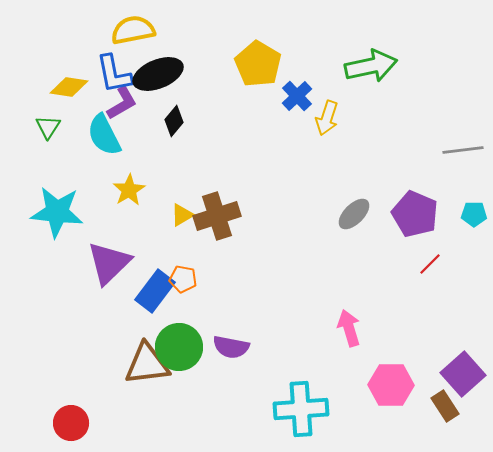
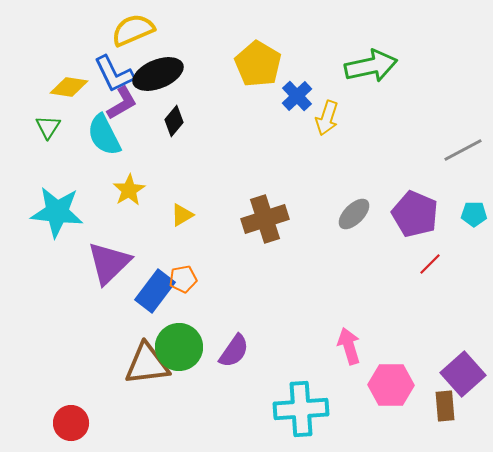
yellow semicircle: rotated 12 degrees counterclockwise
blue L-shape: rotated 15 degrees counterclockwise
gray line: rotated 21 degrees counterclockwise
brown cross: moved 48 px right, 3 px down
orange pentagon: rotated 20 degrees counterclockwise
pink arrow: moved 18 px down
purple semicircle: moved 3 px right, 4 px down; rotated 66 degrees counterclockwise
brown rectangle: rotated 28 degrees clockwise
